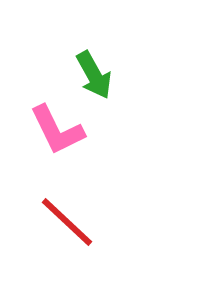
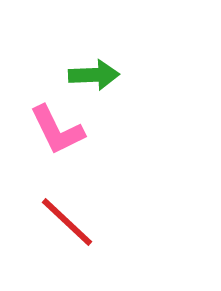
green arrow: rotated 63 degrees counterclockwise
